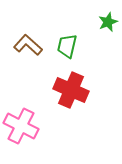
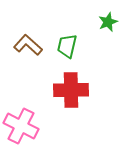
red cross: rotated 24 degrees counterclockwise
